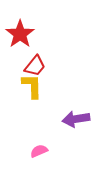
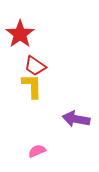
red trapezoid: rotated 85 degrees clockwise
purple arrow: rotated 20 degrees clockwise
pink semicircle: moved 2 px left
